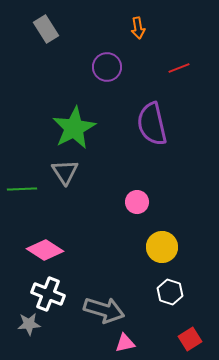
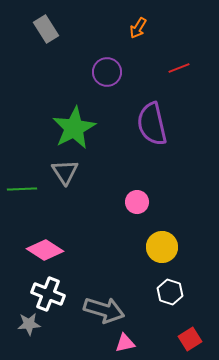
orange arrow: rotated 40 degrees clockwise
purple circle: moved 5 px down
